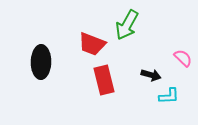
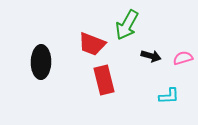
pink semicircle: rotated 60 degrees counterclockwise
black arrow: moved 19 px up
